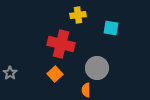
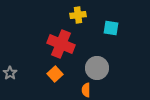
red cross: rotated 8 degrees clockwise
